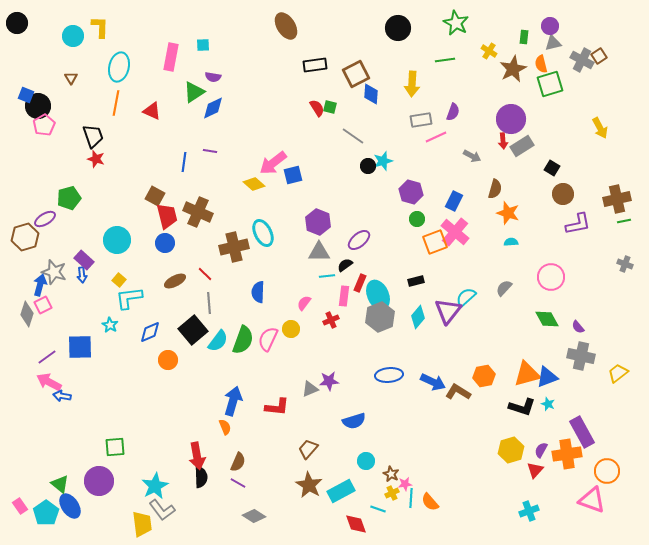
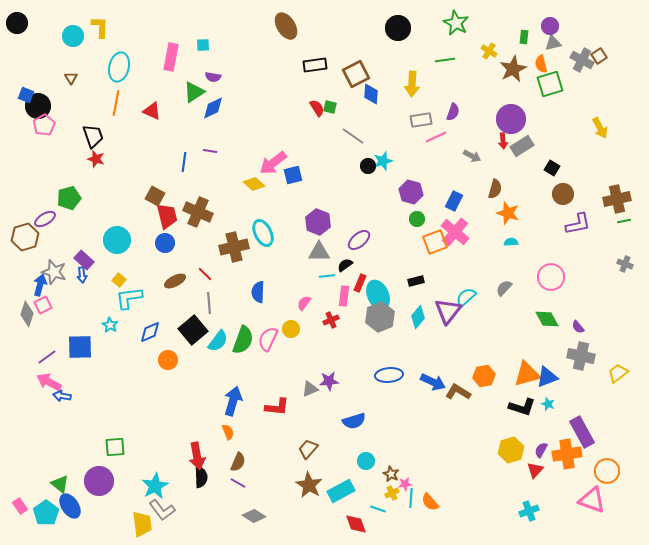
orange semicircle at (225, 427): moved 3 px right, 5 px down
